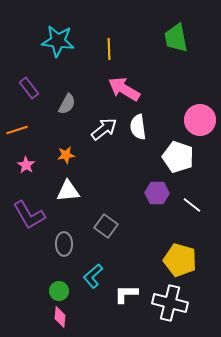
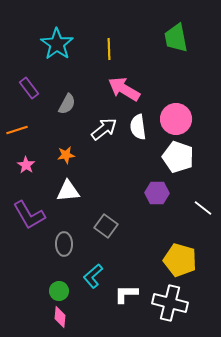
cyan star: moved 1 px left, 3 px down; rotated 28 degrees clockwise
pink circle: moved 24 px left, 1 px up
white line: moved 11 px right, 3 px down
